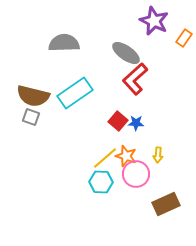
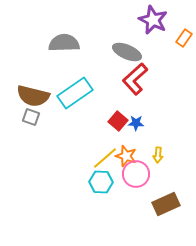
purple star: moved 1 px left, 1 px up
gray ellipse: moved 1 px right, 1 px up; rotated 12 degrees counterclockwise
